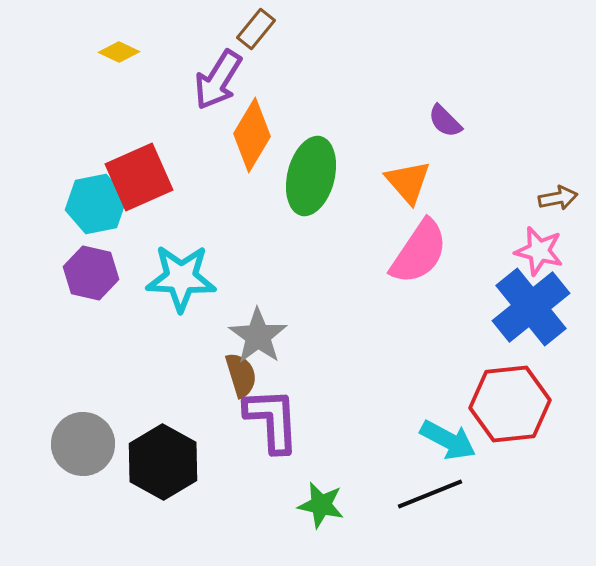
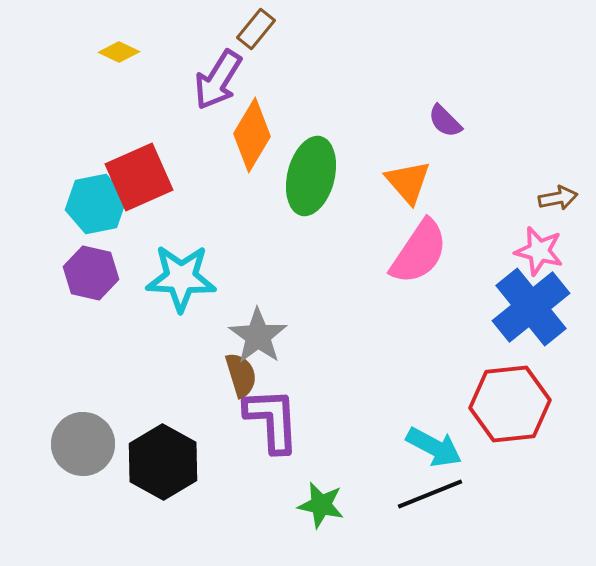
cyan arrow: moved 14 px left, 7 px down
